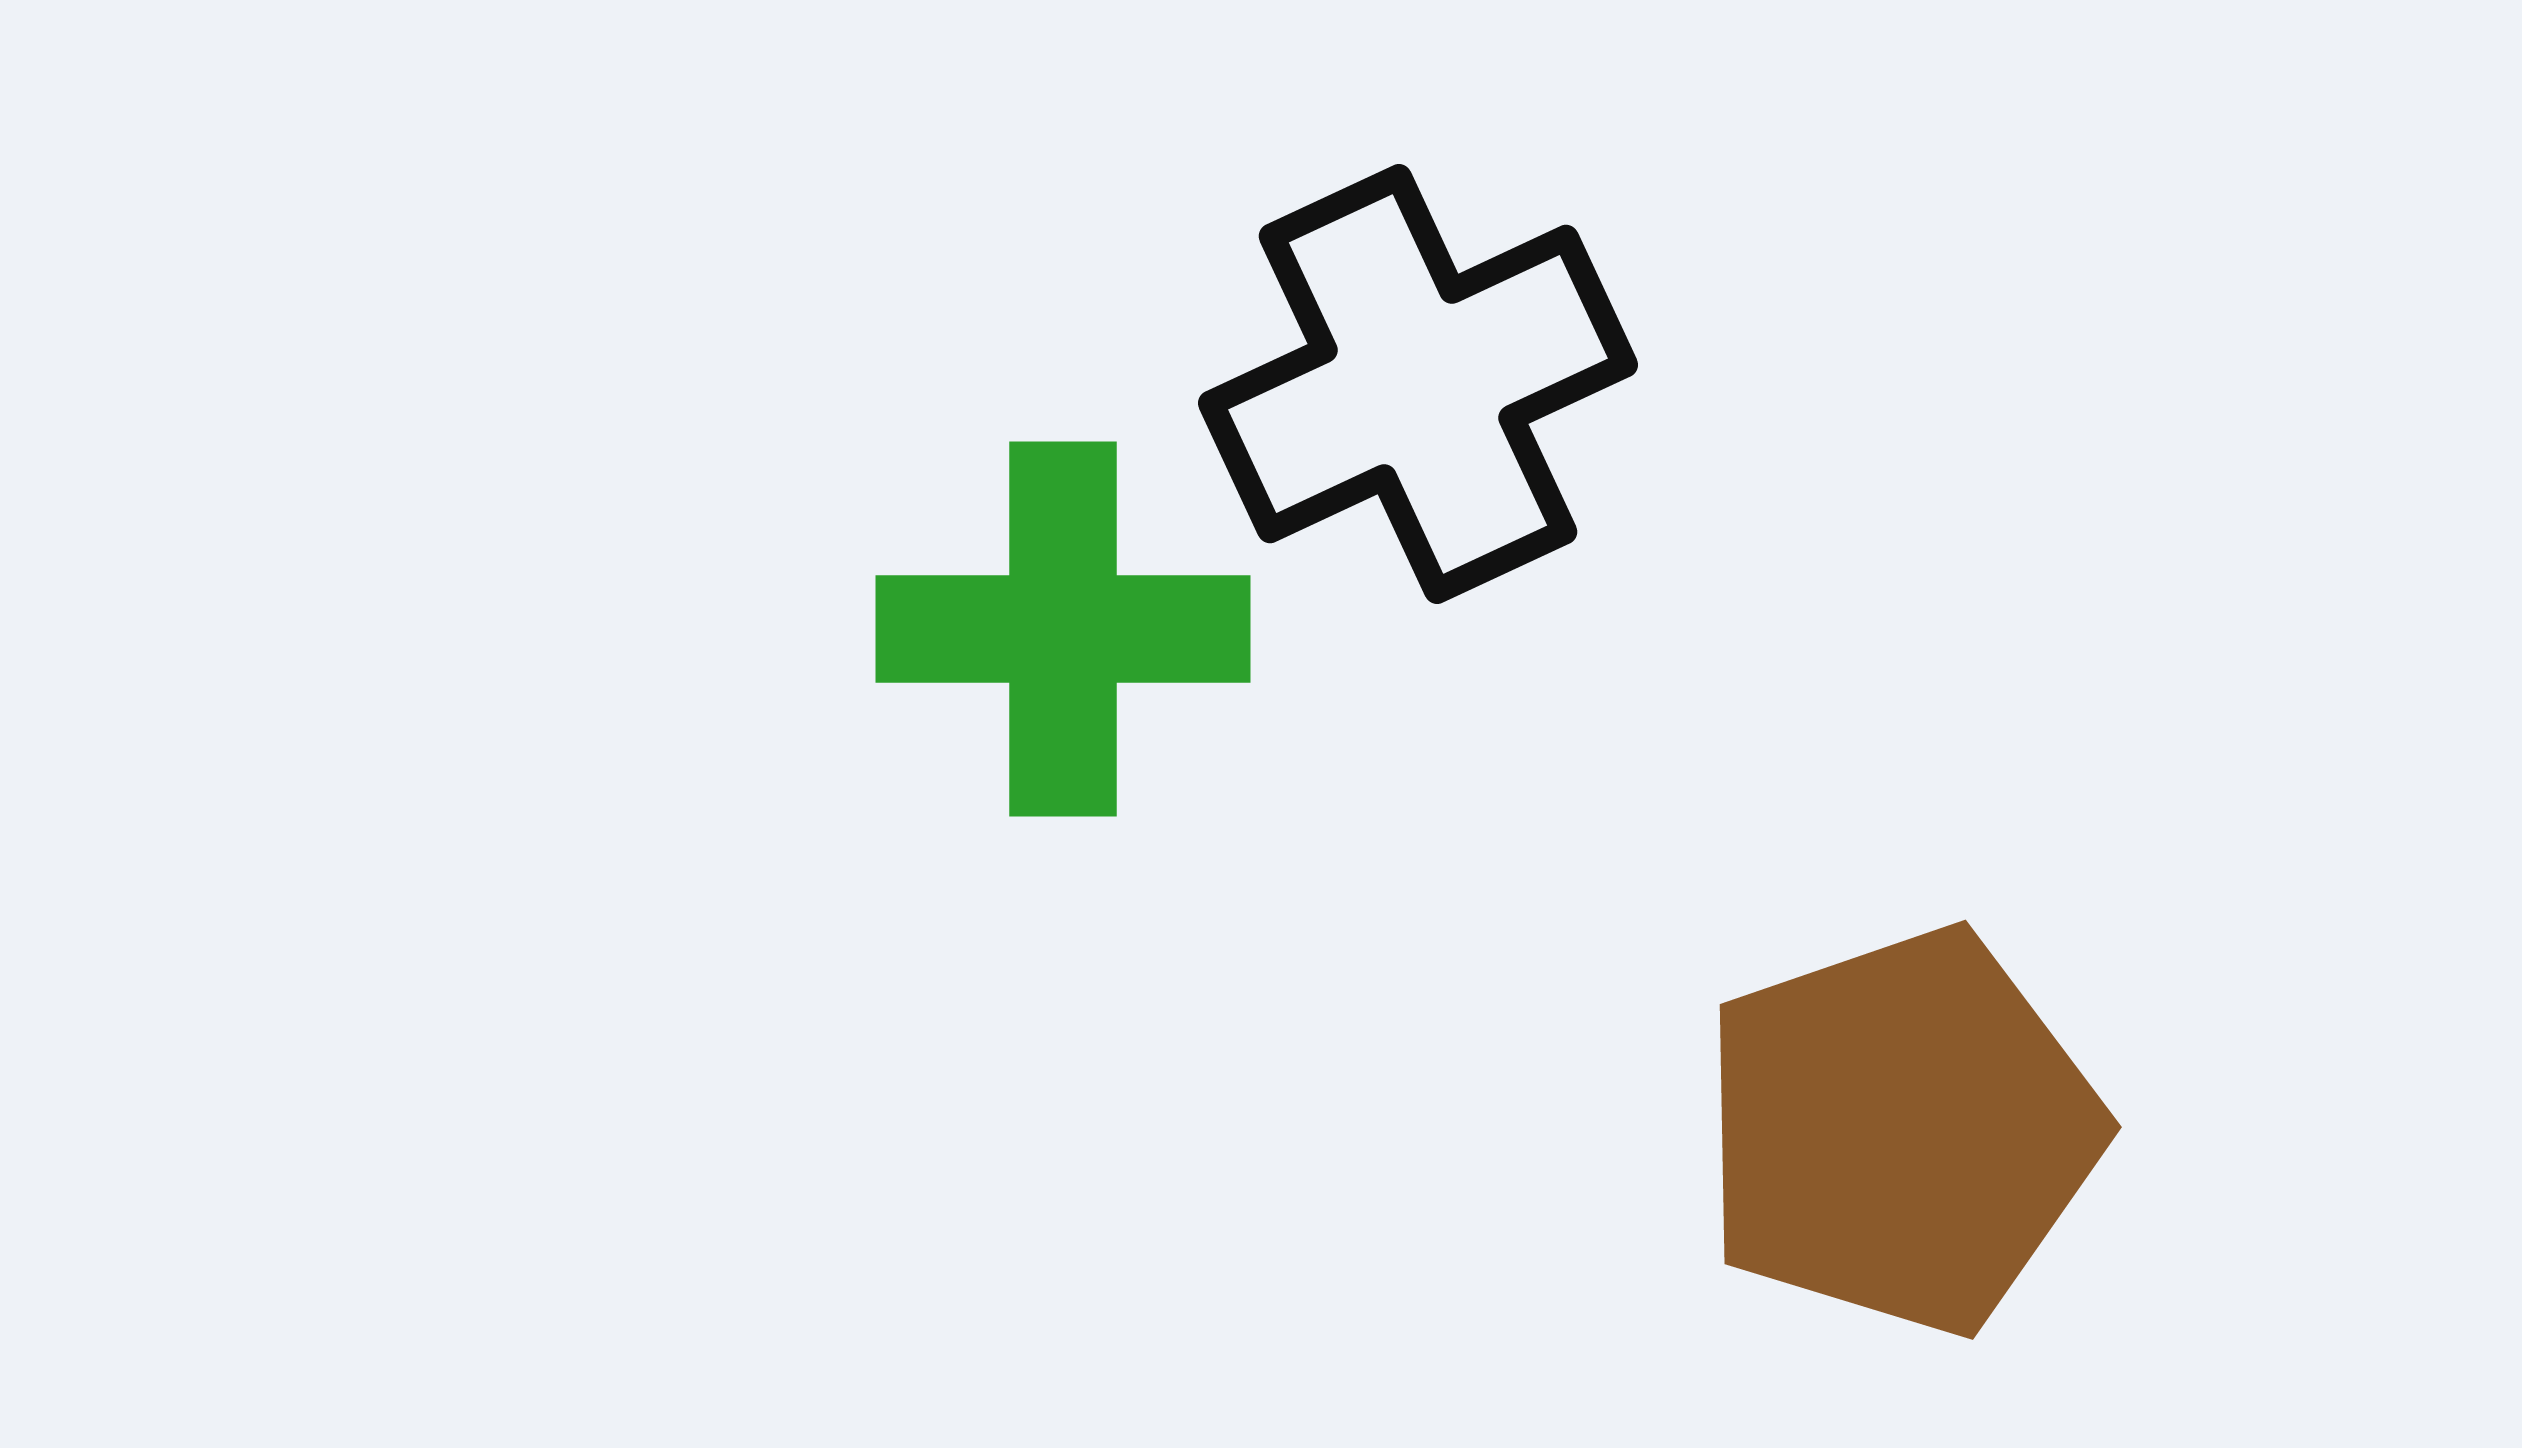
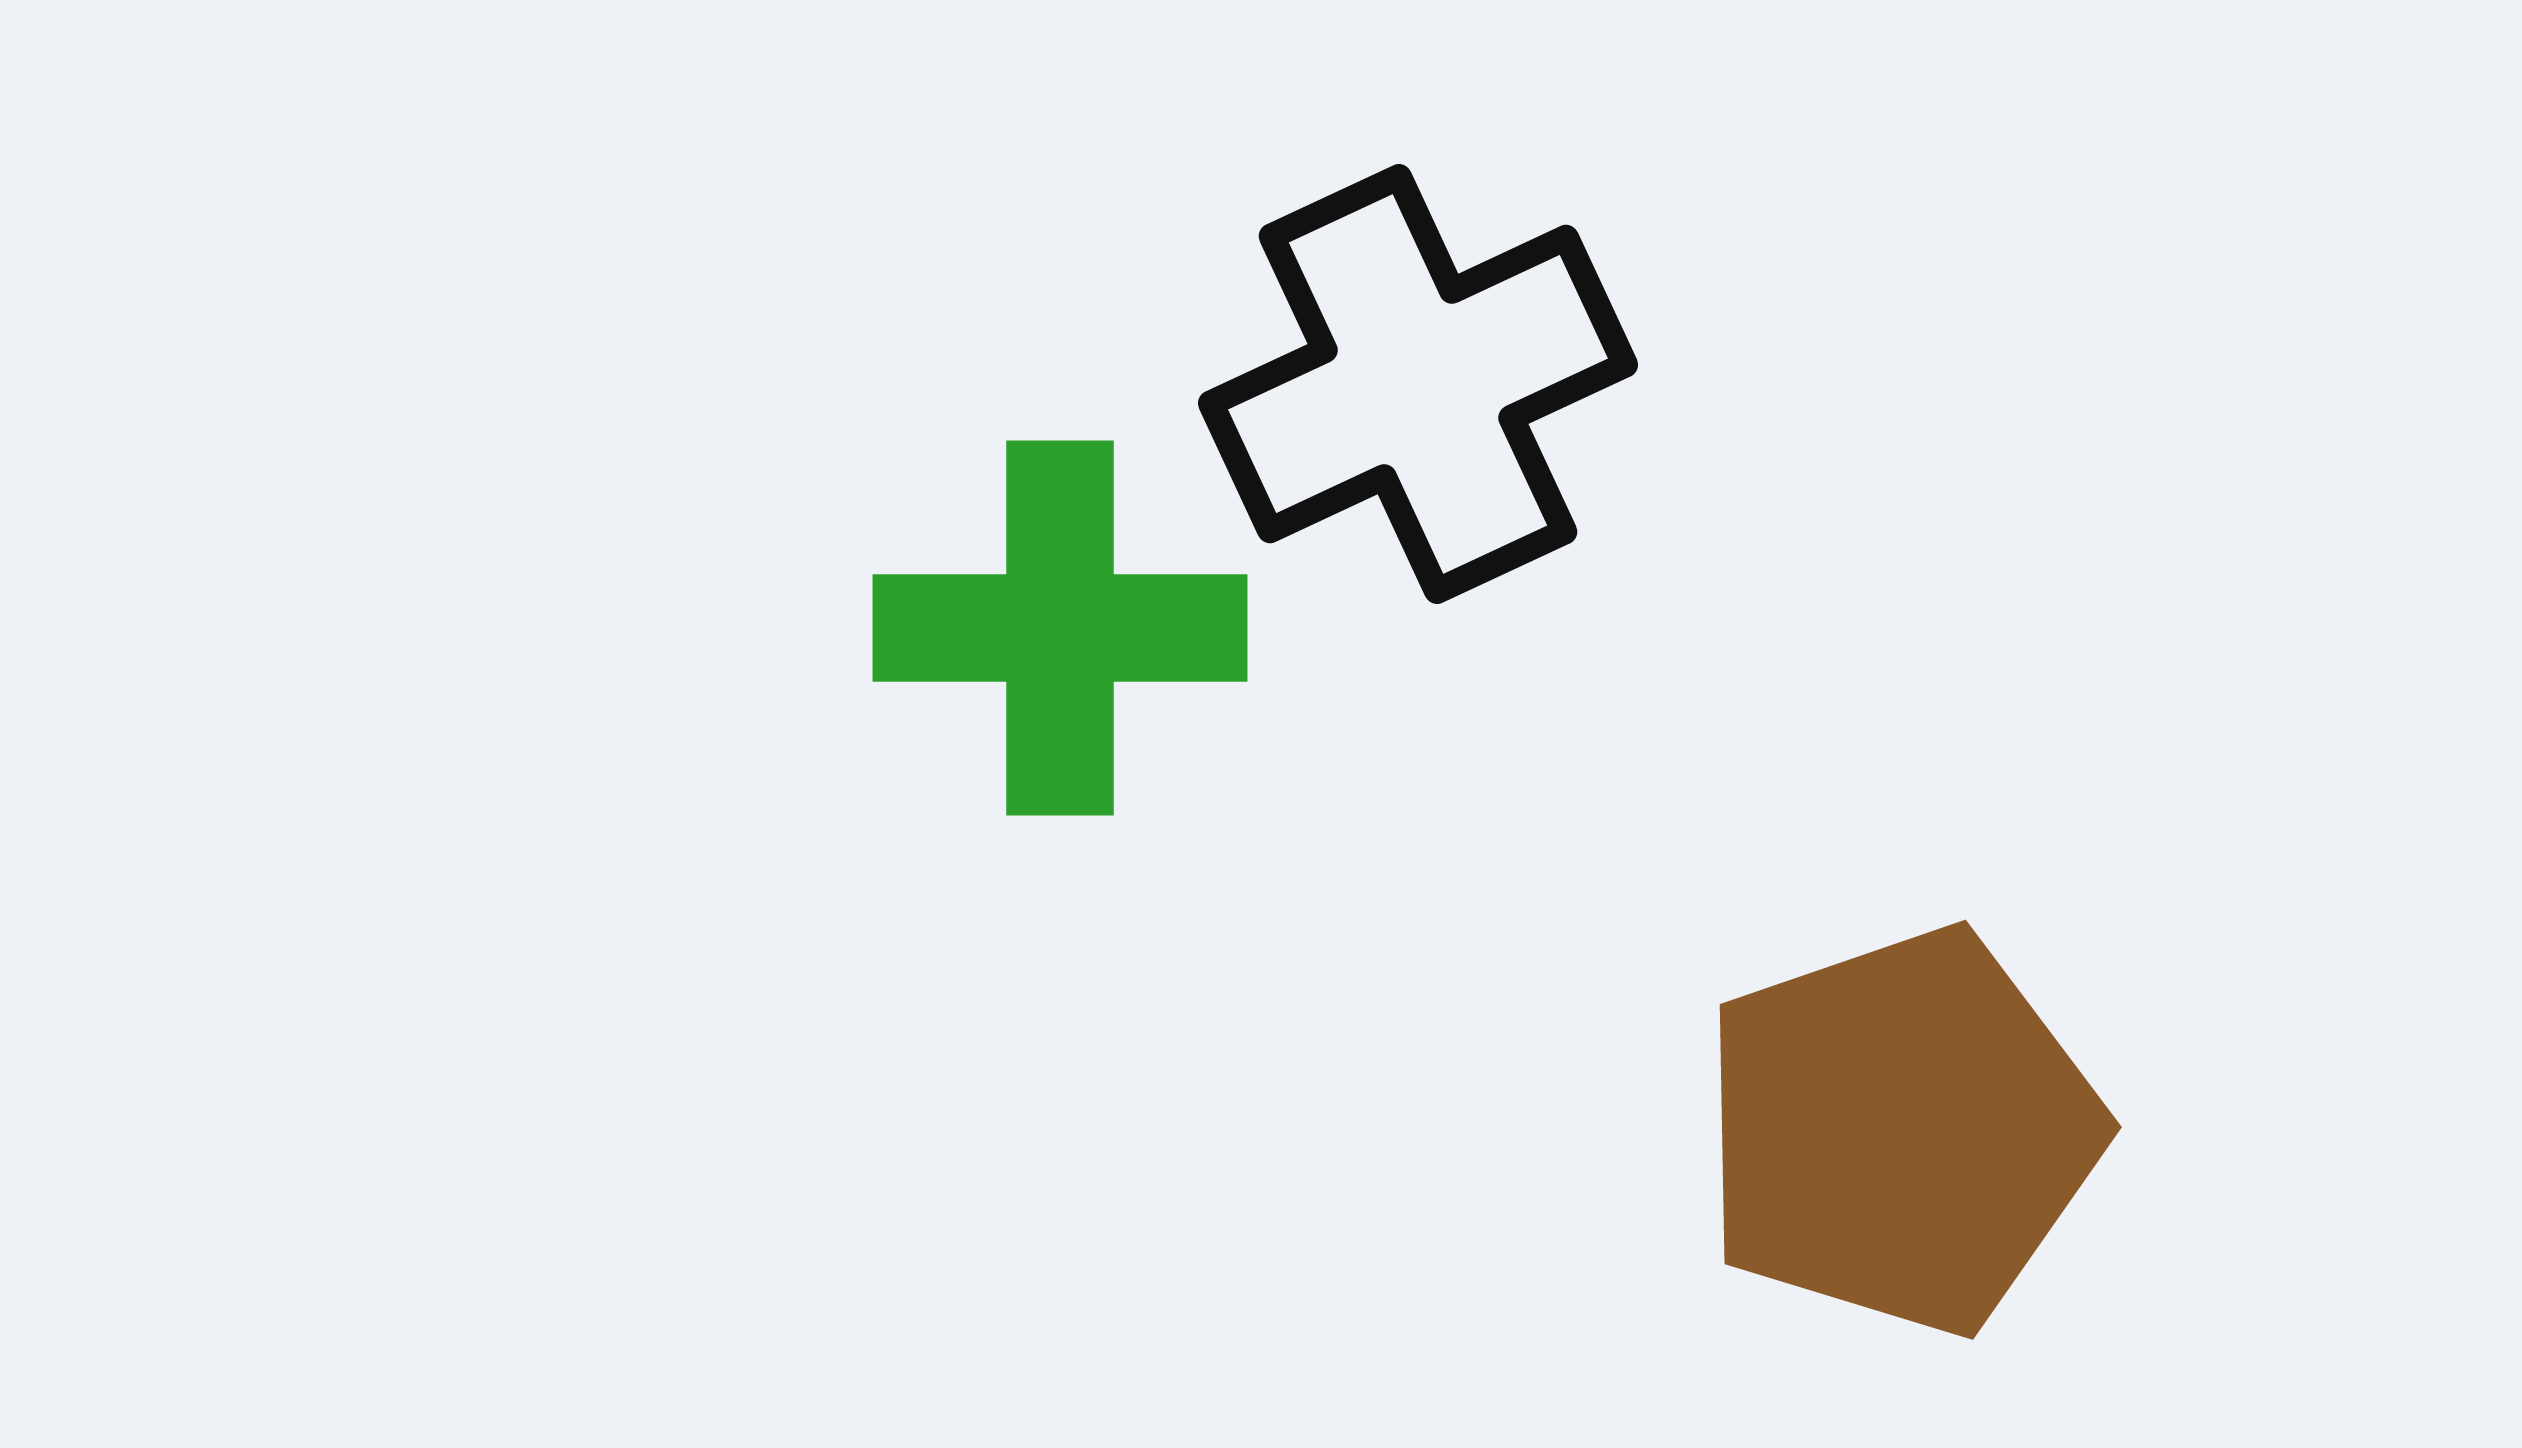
green cross: moved 3 px left, 1 px up
